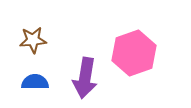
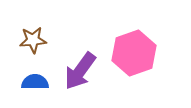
purple arrow: moved 5 px left, 7 px up; rotated 27 degrees clockwise
